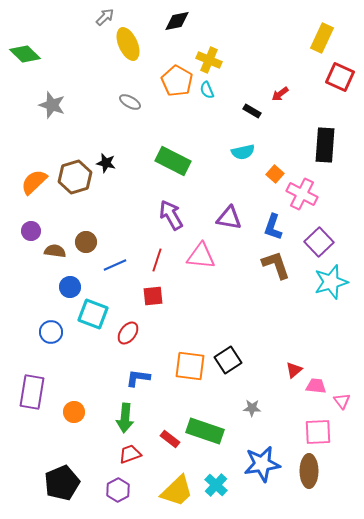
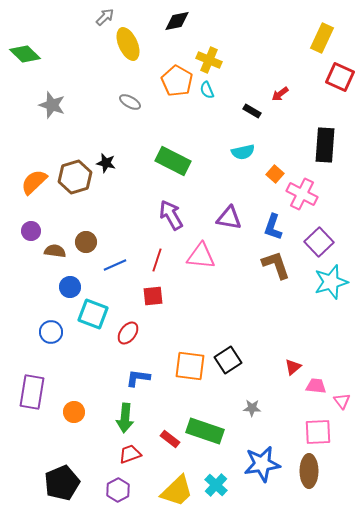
red triangle at (294, 370): moved 1 px left, 3 px up
